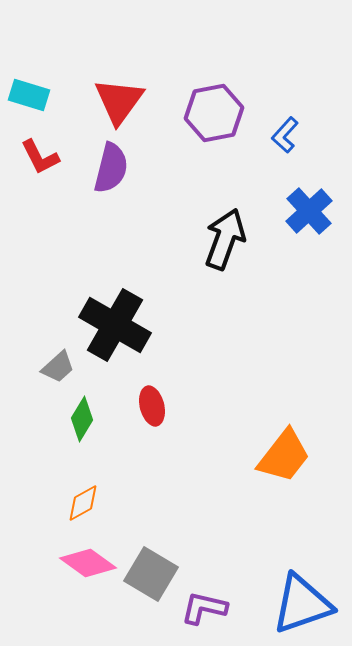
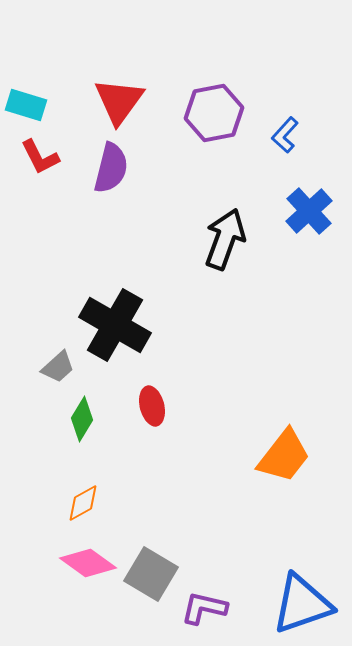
cyan rectangle: moved 3 px left, 10 px down
